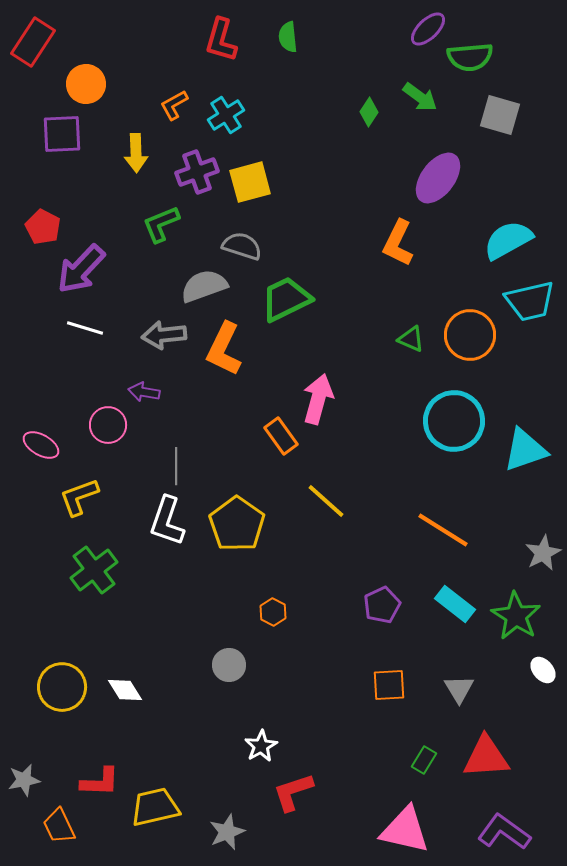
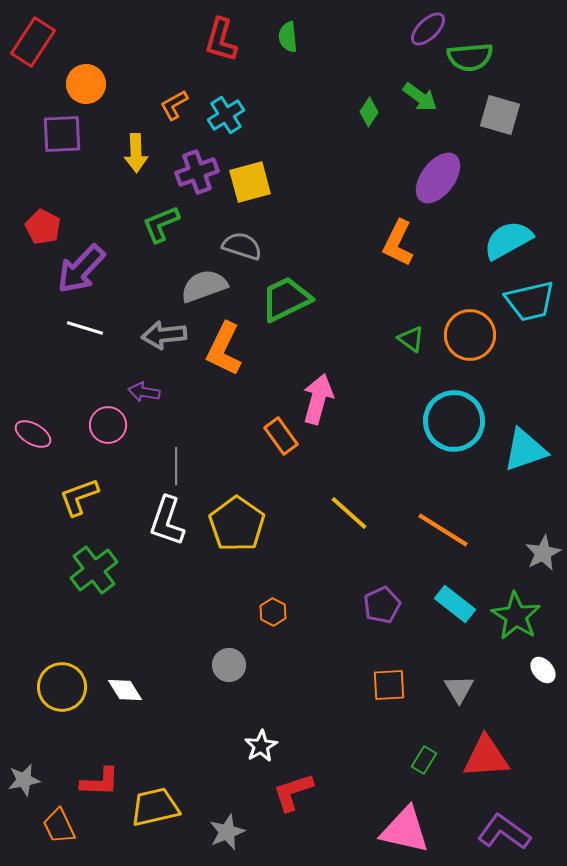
green triangle at (411, 339): rotated 12 degrees clockwise
pink ellipse at (41, 445): moved 8 px left, 11 px up
yellow line at (326, 501): moved 23 px right, 12 px down
